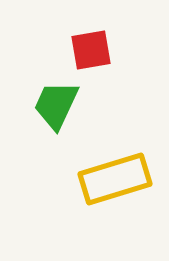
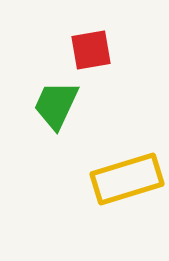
yellow rectangle: moved 12 px right
